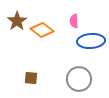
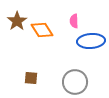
orange diamond: rotated 20 degrees clockwise
gray circle: moved 4 px left, 3 px down
